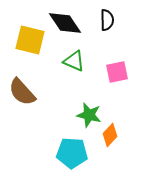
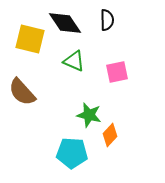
yellow square: moved 1 px up
